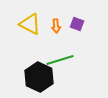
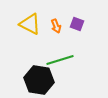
orange arrow: rotated 16 degrees counterclockwise
black hexagon: moved 3 px down; rotated 16 degrees counterclockwise
